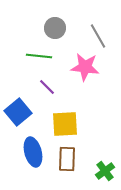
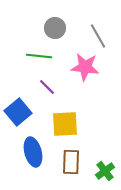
brown rectangle: moved 4 px right, 3 px down
